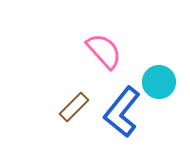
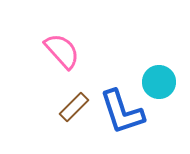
pink semicircle: moved 42 px left
blue L-shape: rotated 57 degrees counterclockwise
